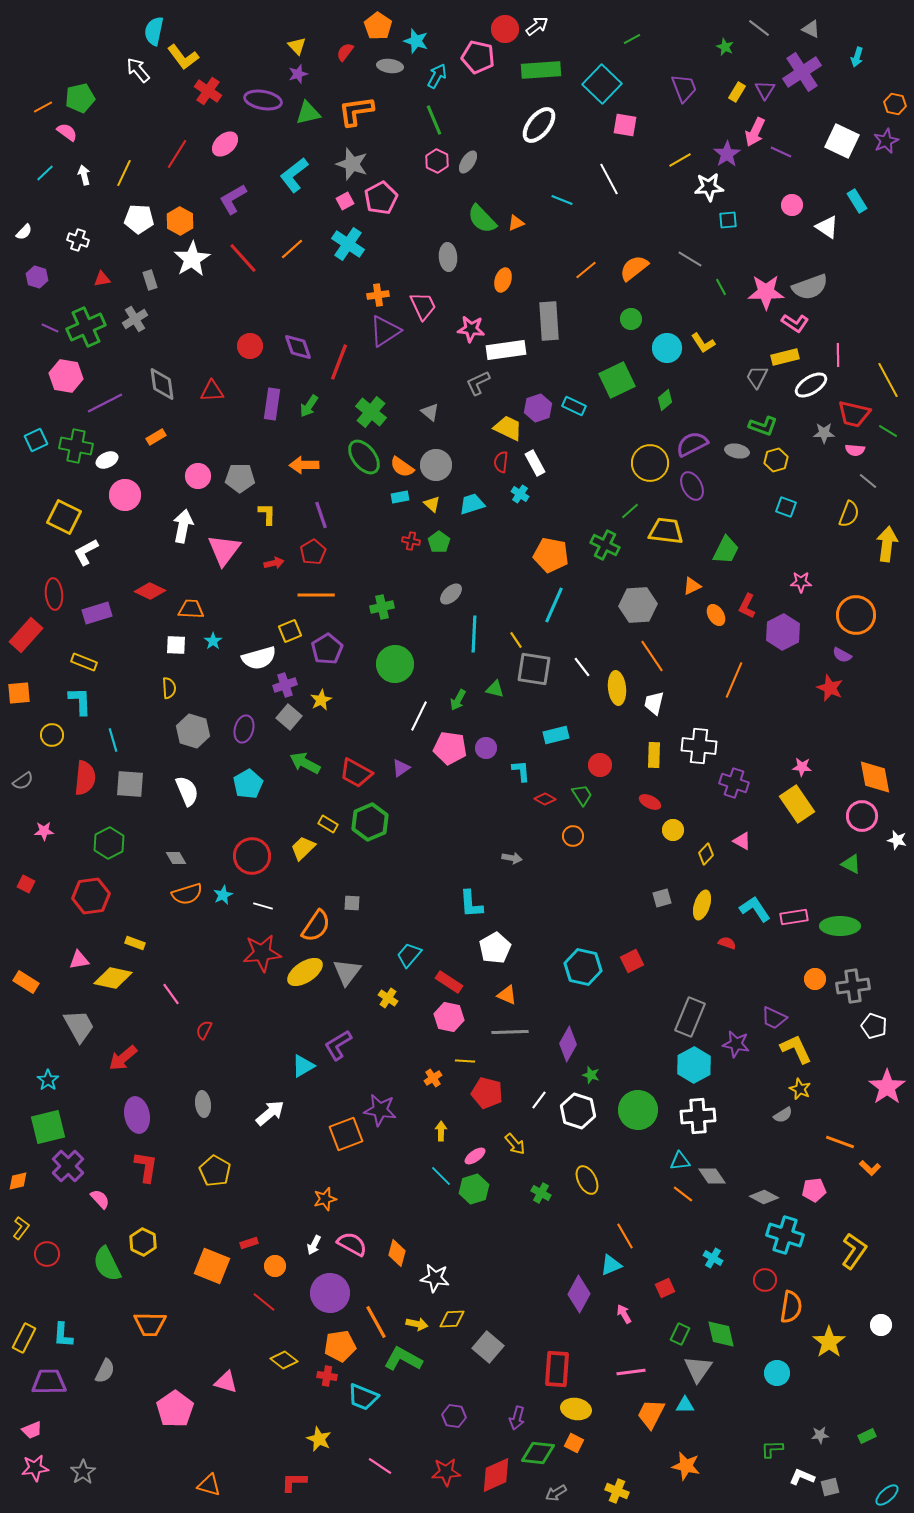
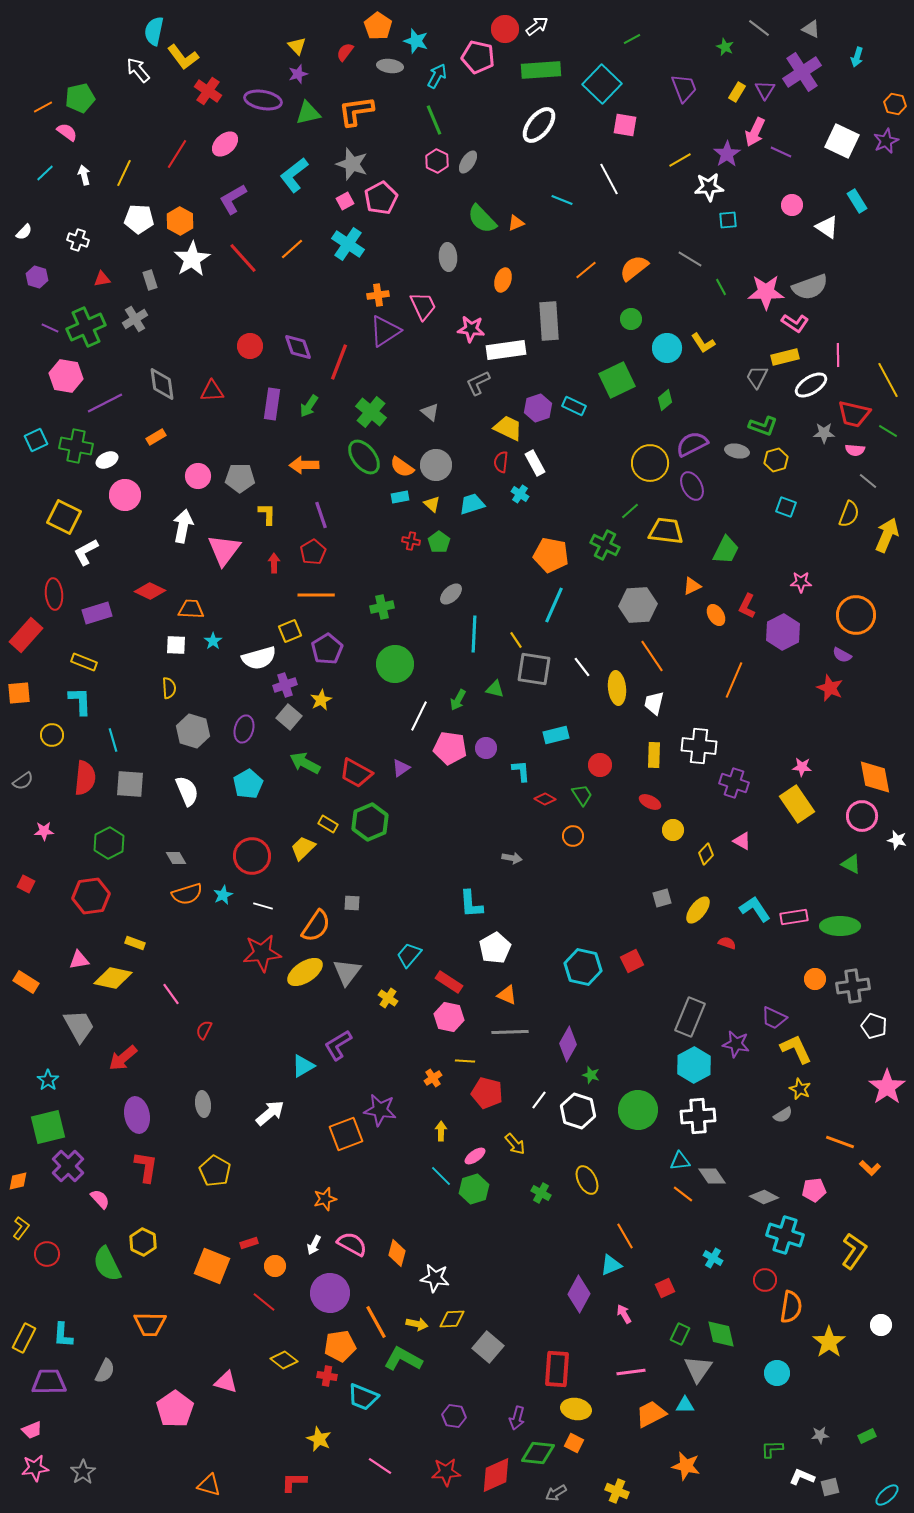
yellow arrow at (887, 544): moved 9 px up; rotated 16 degrees clockwise
red arrow at (274, 563): rotated 78 degrees counterclockwise
yellow ellipse at (702, 905): moved 4 px left, 5 px down; rotated 20 degrees clockwise
orange trapezoid at (651, 1414): rotated 36 degrees clockwise
